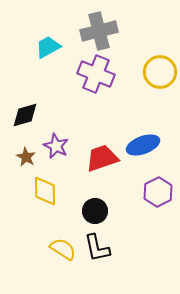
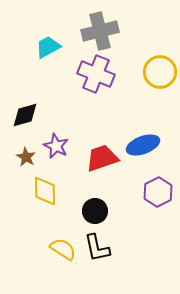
gray cross: moved 1 px right
